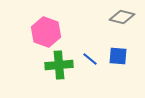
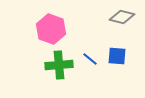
pink hexagon: moved 5 px right, 3 px up
blue square: moved 1 px left
